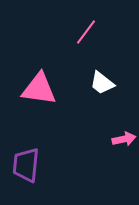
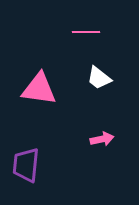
pink line: rotated 52 degrees clockwise
white trapezoid: moved 3 px left, 5 px up
pink arrow: moved 22 px left
